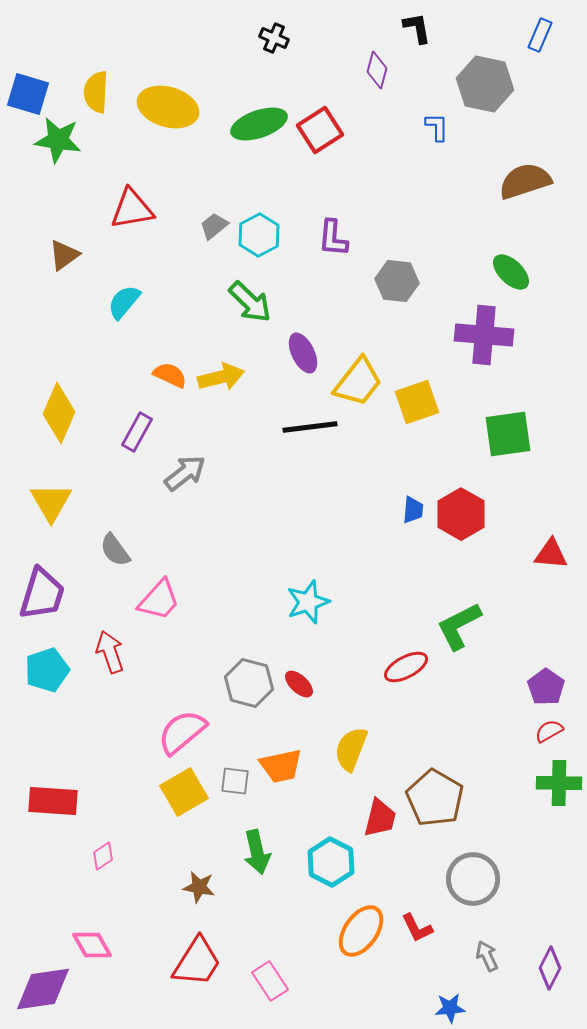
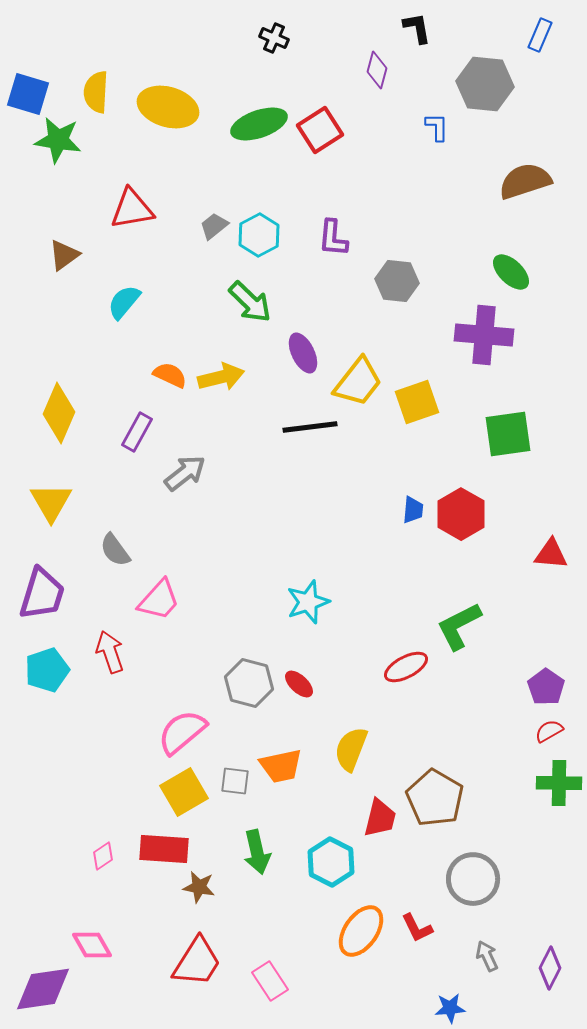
gray hexagon at (485, 84): rotated 6 degrees counterclockwise
red rectangle at (53, 801): moved 111 px right, 48 px down
